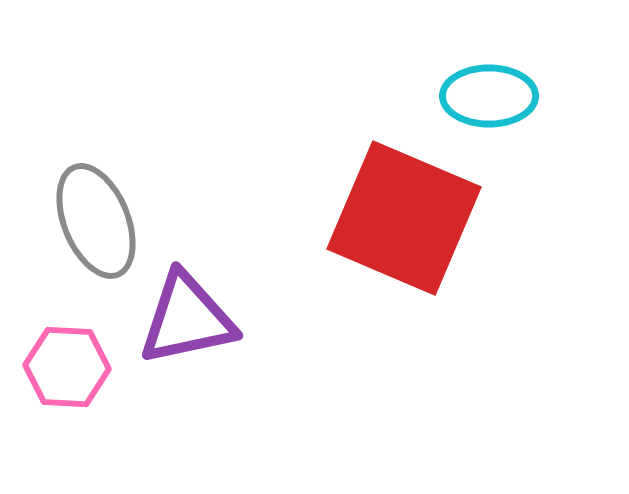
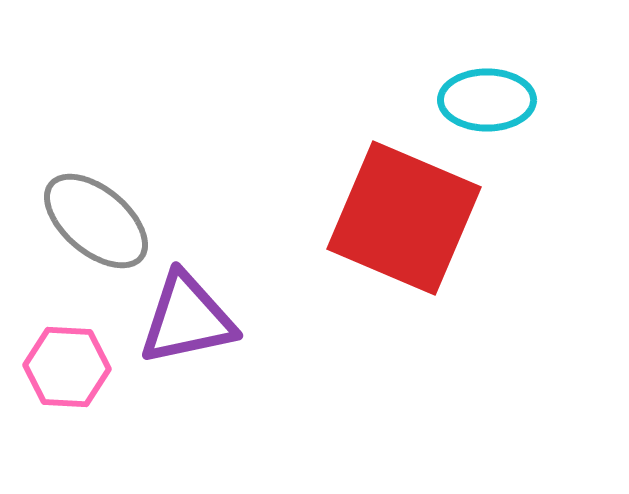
cyan ellipse: moved 2 px left, 4 px down
gray ellipse: rotated 28 degrees counterclockwise
